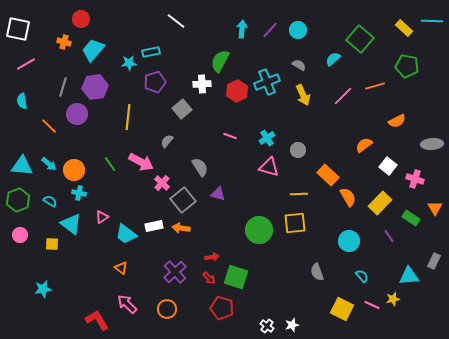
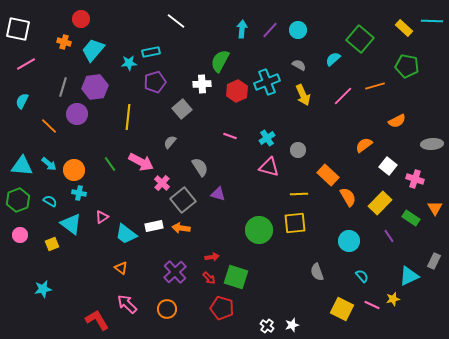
cyan semicircle at (22, 101): rotated 35 degrees clockwise
gray semicircle at (167, 141): moved 3 px right, 1 px down
yellow square at (52, 244): rotated 24 degrees counterclockwise
cyan triangle at (409, 276): rotated 20 degrees counterclockwise
